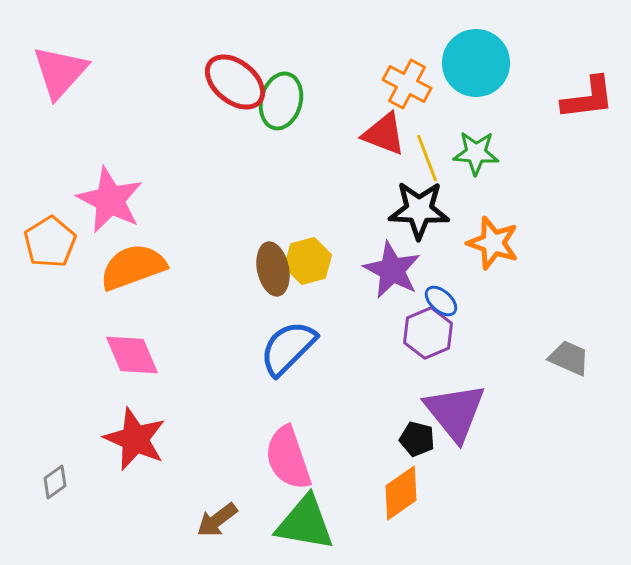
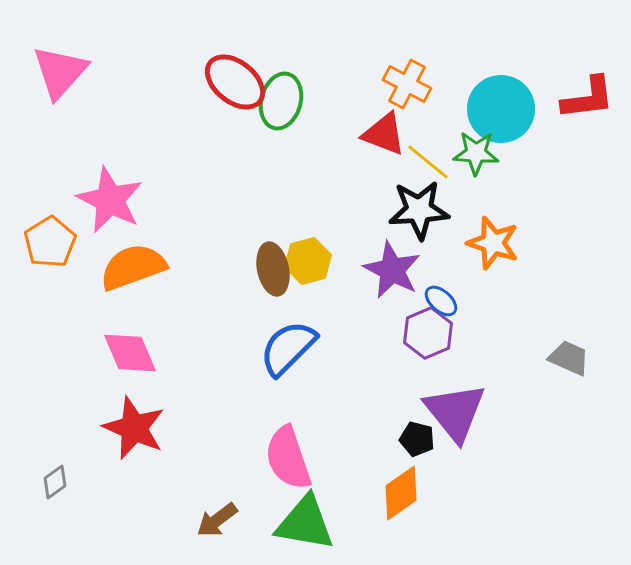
cyan circle: moved 25 px right, 46 px down
yellow line: moved 1 px right, 4 px down; rotated 30 degrees counterclockwise
black star: rotated 6 degrees counterclockwise
pink diamond: moved 2 px left, 2 px up
red star: moved 1 px left, 11 px up
